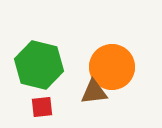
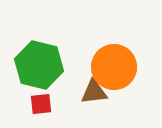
orange circle: moved 2 px right
red square: moved 1 px left, 3 px up
